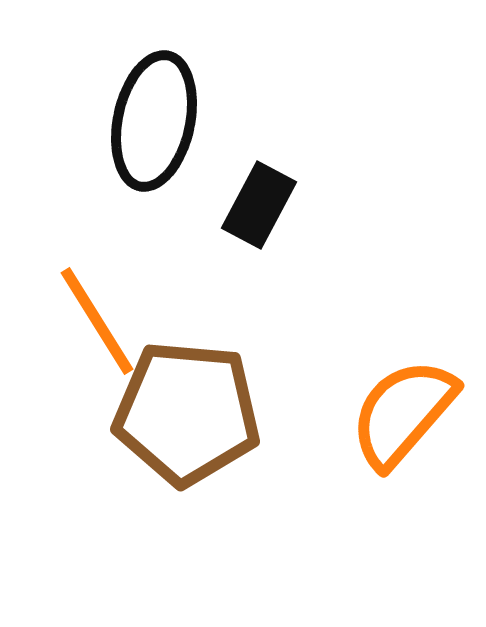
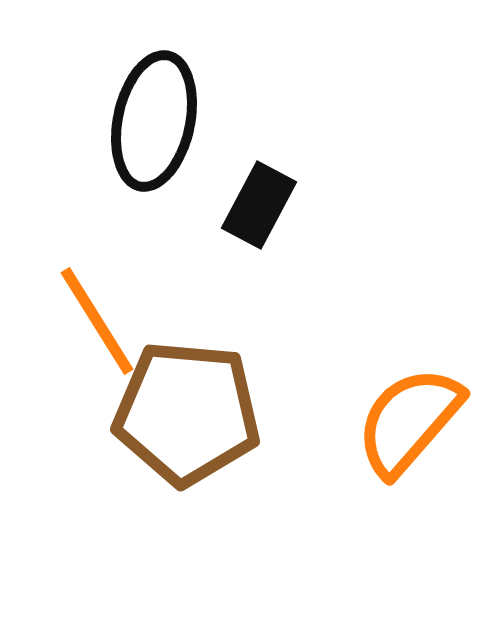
orange semicircle: moved 6 px right, 8 px down
